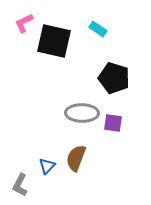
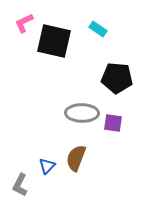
black pentagon: moved 3 px right; rotated 12 degrees counterclockwise
